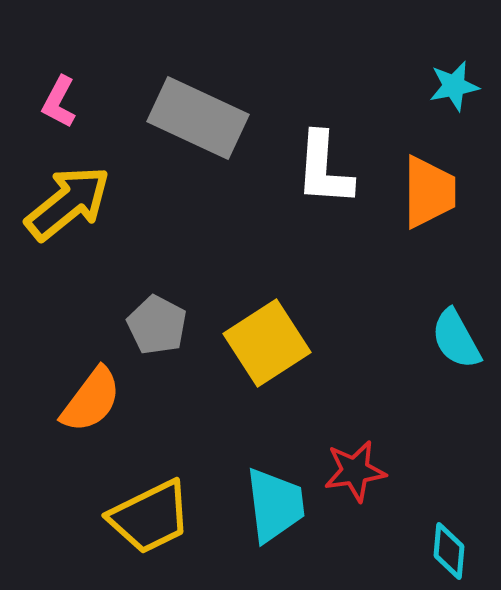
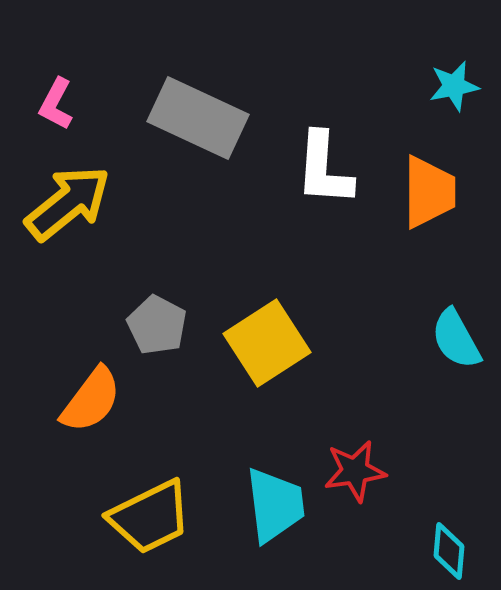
pink L-shape: moved 3 px left, 2 px down
